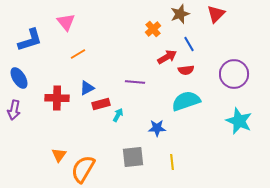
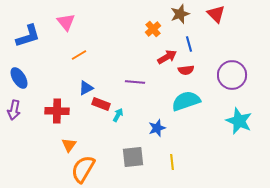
red triangle: rotated 30 degrees counterclockwise
blue L-shape: moved 2 px left, 4 px up
blue line: rotated 14 degrees clockwise
orange line: moved 1 px right, 1 px down
purple circle: moved 2 px left, 1 px down
blue triangle: moved 1 px left
red cross: moved 13 px down
red rectangle: rotated 36 degrees clockwise
blue star: rotated 18 degrees counterclockwise
orange triangle: moved 10 px right, 10 px up
